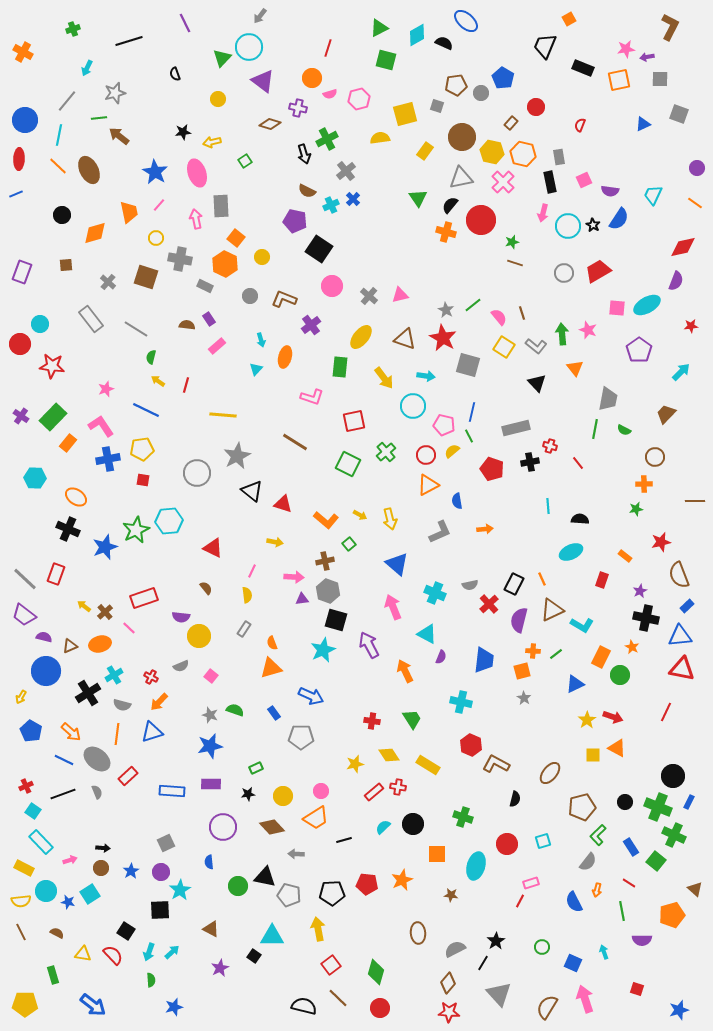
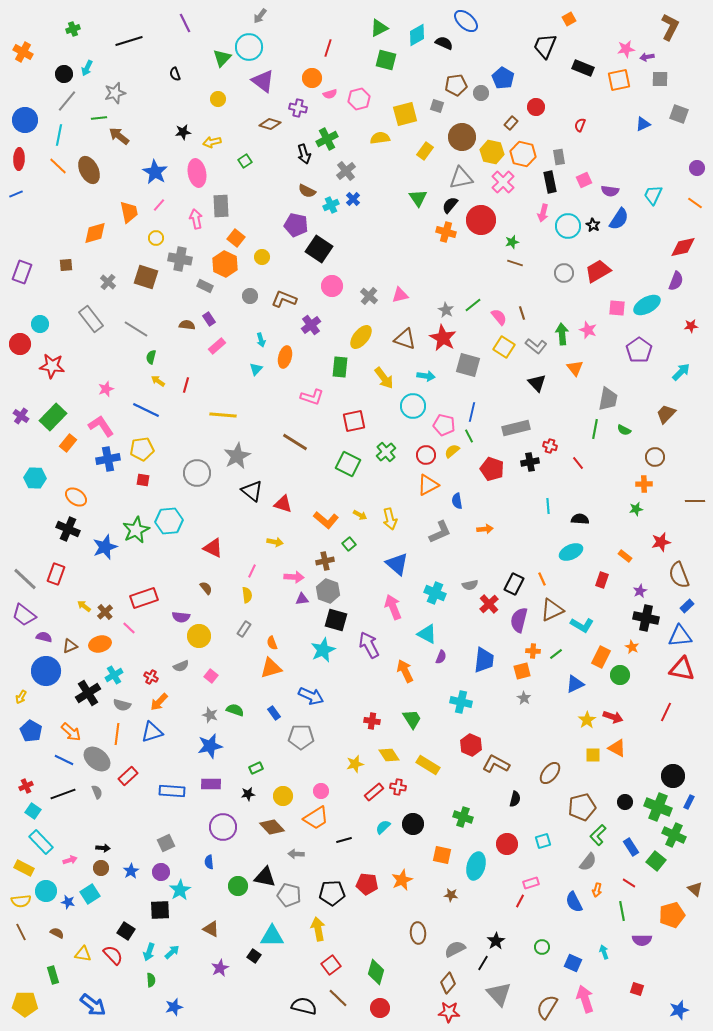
pink ellipse at (197, 173): rotated 8 degrees clockwise
black circle at (62, 215): moved 2 px right, 141 px up
purple pentagon at (295, 221): moved 1 px right, 4 px down
orange square at (437, 854): moved 5 px right, 1 px down; rotated 12 degrees clockwise
